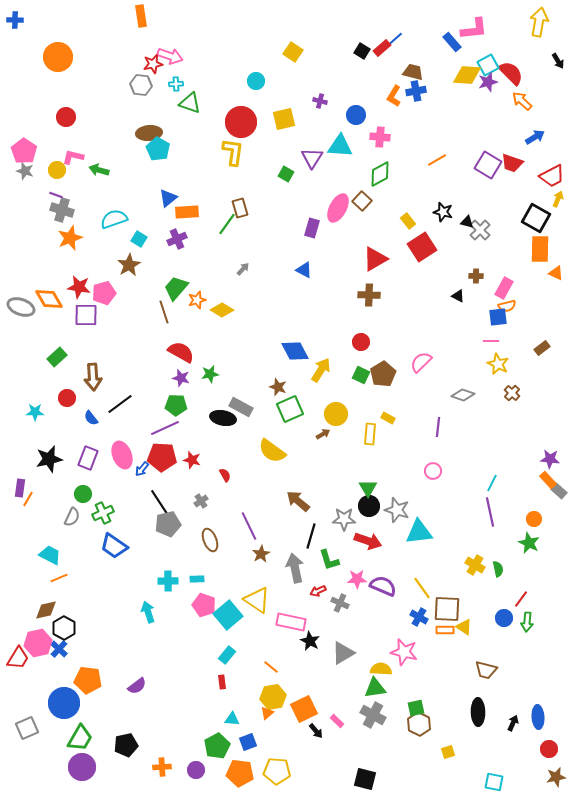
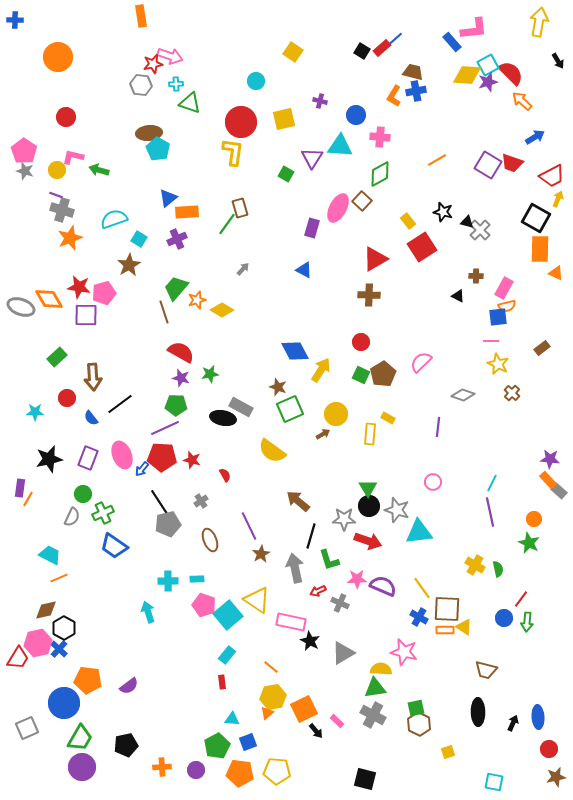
pink circle at (433, 471): moved 11 px down
purple semicircle at (137, 686): moved 8 px left
